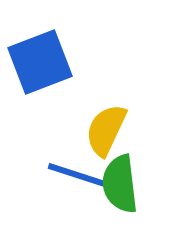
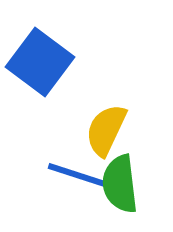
blue square: rotated 32 degrees counterclockwise
